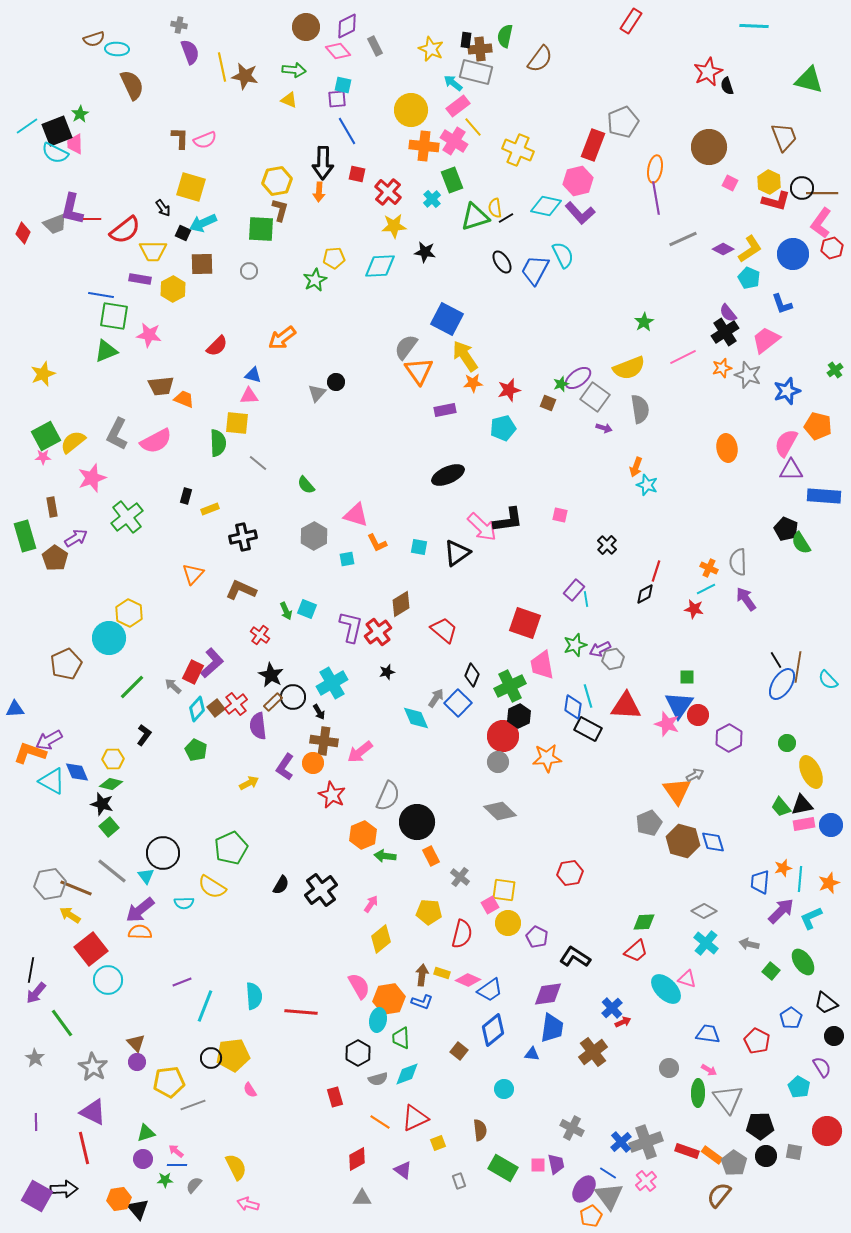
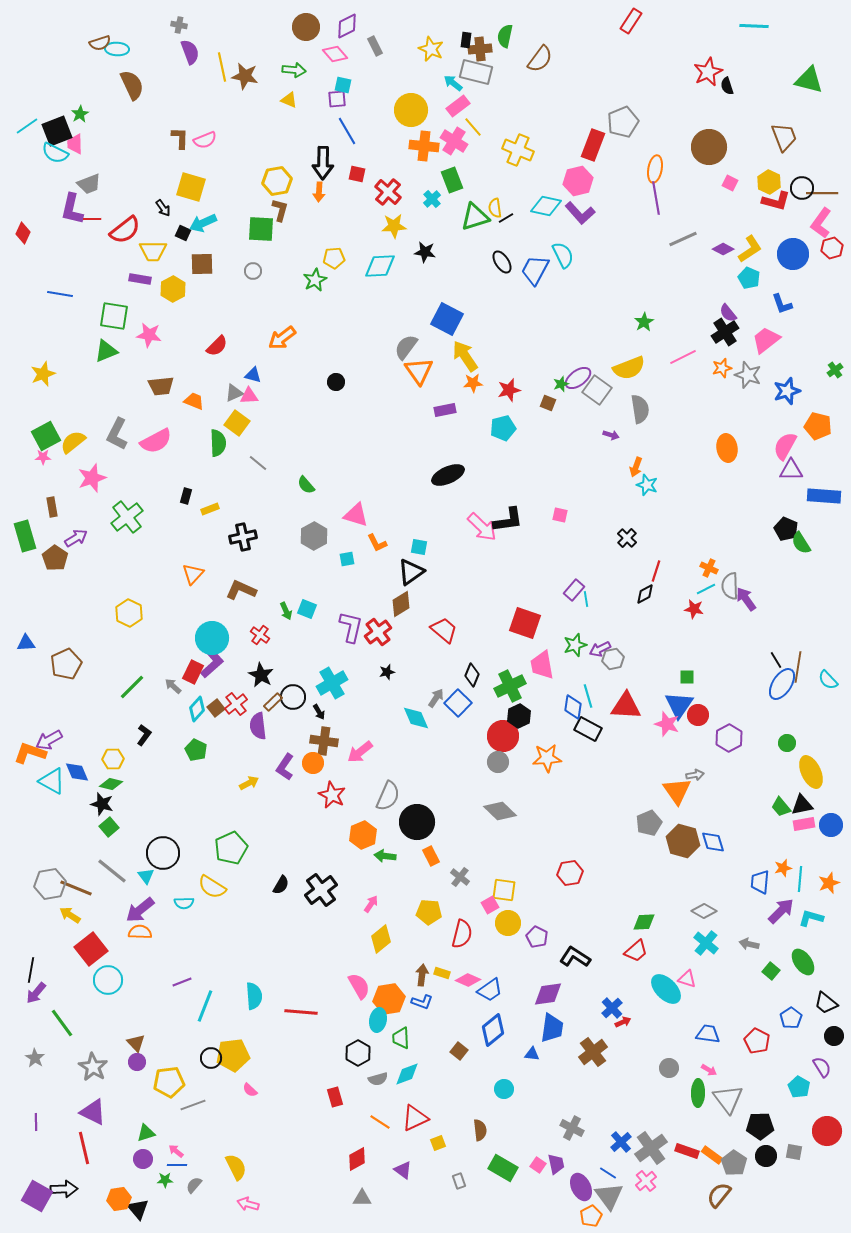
brown semicircle at (94, 39): moved 6 px right, 4 px down
pink diamond at (338, 51): moved 3 px left, 3 px down
gray trapezoid at (55, 224): moved 34 px right, 40 px up
gray circle at (249, 271): moved 4 px right
blue line at (101, 295): moved 41 px left, 1 px up
gray triangle at (317, 393): moved 83 px left; rotated 24 degrees clockwise
gray square at (595, 397): moved 2 px right, 7 px up
orange trapezoid at (184, 399): moved 10 px right, 2 px down
yellow square at (237, 423): rotated 30 degrees clockwise
purple arrow at (604, 428): moved 7 px right, 7 px down
pink semicircle at (786, 443): moved 1 px left, 3 px down
black cross at (607, 545): moved 20 px right, 7 px up
black triangle at (457, 553): moved 46 px left, 19 px down
gray semicircle at (738, 562): moved 8 px left, 24 px down
cyan circle at (109, 638): moved 103 px right
black star at (271, 675): moved 10 px left
blue triangle at (15, 709): moved 11 px right, 66 px up
gray arrow at (695, 775): rotated 18 degrees clockwise
cyan L-shape at (811, 918): rotated 40 degrees clockwise
pink semicircle at (250, 1090): rotated 14 degrees counterclockwise
gray cross at (646, 1142): moved 5 px right, 6 px down; rotated 16 degrees counterclockwise
pink square at (538, 1165): rotated 35 degrees clockwise
purple ellipse at (584, 1189): moved 3 px left, 2 px up; rotated 60 degrees counterclockwise
